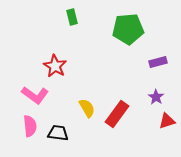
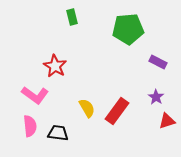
purple rectangle: rotated 42 degrees clockwise
red rectangle: moved 3 px up
